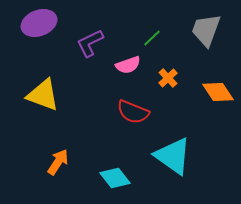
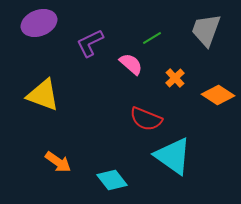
green line: rotated 12 degrees clockwise
pink semicircle: moved 3 px right, 1 px up; rotated 120 degrees counterclockwise
orange cross: moved 7 px right
orange diamond: moved 3 px down; rotated 24 degrees counterclockwise
red semicircle: moved 13 px right, 7 px down
orange arrow: rotated 92 degrees clockwise
cyan diamond: moved 3 px left, 2 px down
